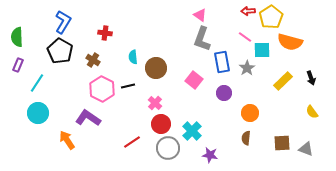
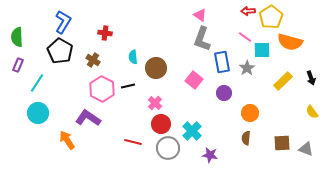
red line: moved 1 px right; rotated 48 degrees clockwise
